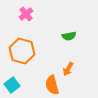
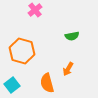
pink cross: moved 9 px right, 4 px up
green semicircle: moved 3 px right
orange semicircle: moved 5 px left, 2 px up
